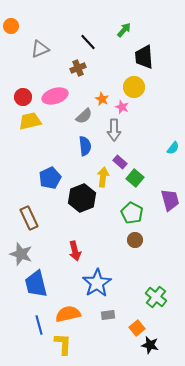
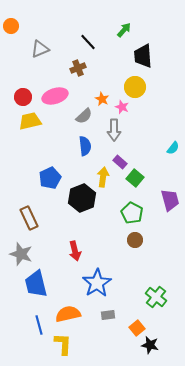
black trapezoid: moved 1 px left, 1 px up
yellow circle: moved 1 px right
